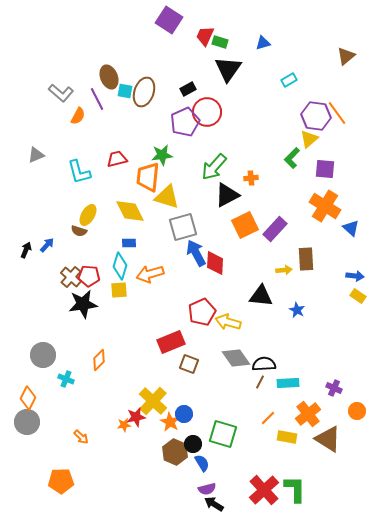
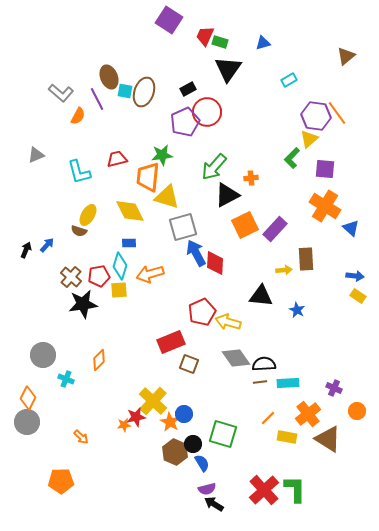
red pentagon at (89, 276): moved 10 px right; rotated 15 degrees counterclockwise
brown line at (260, 382): rotated 56 degrees clockwise
